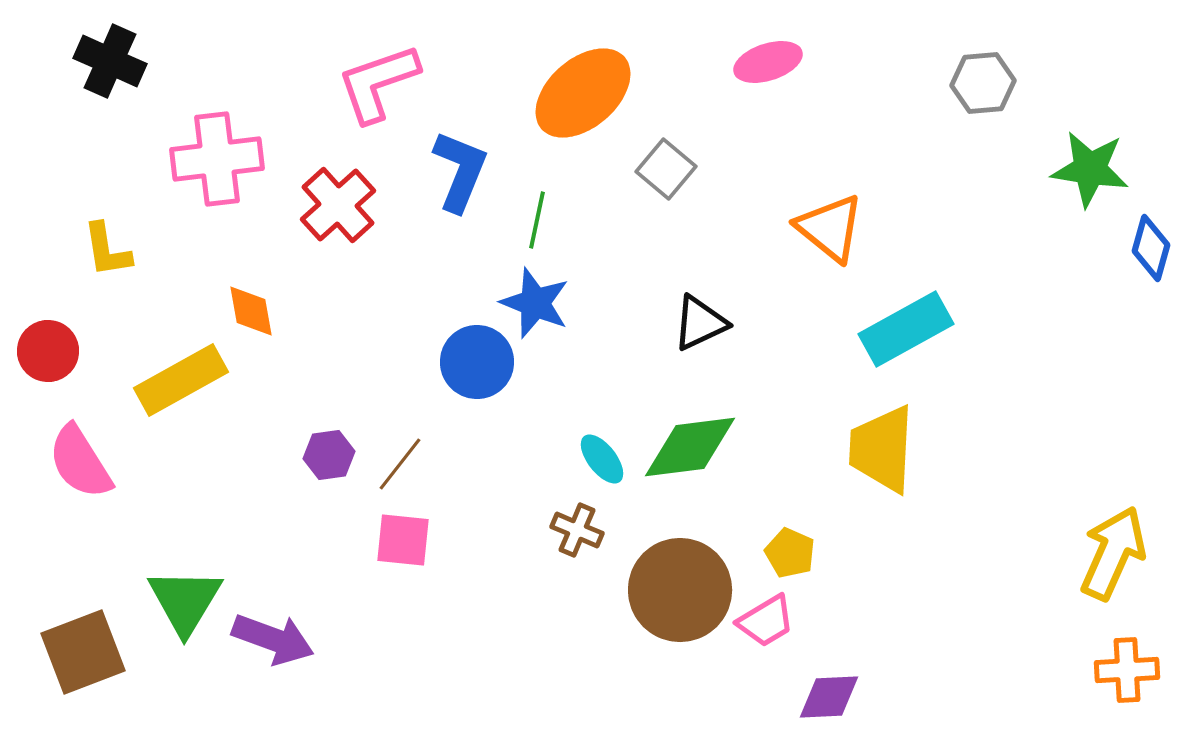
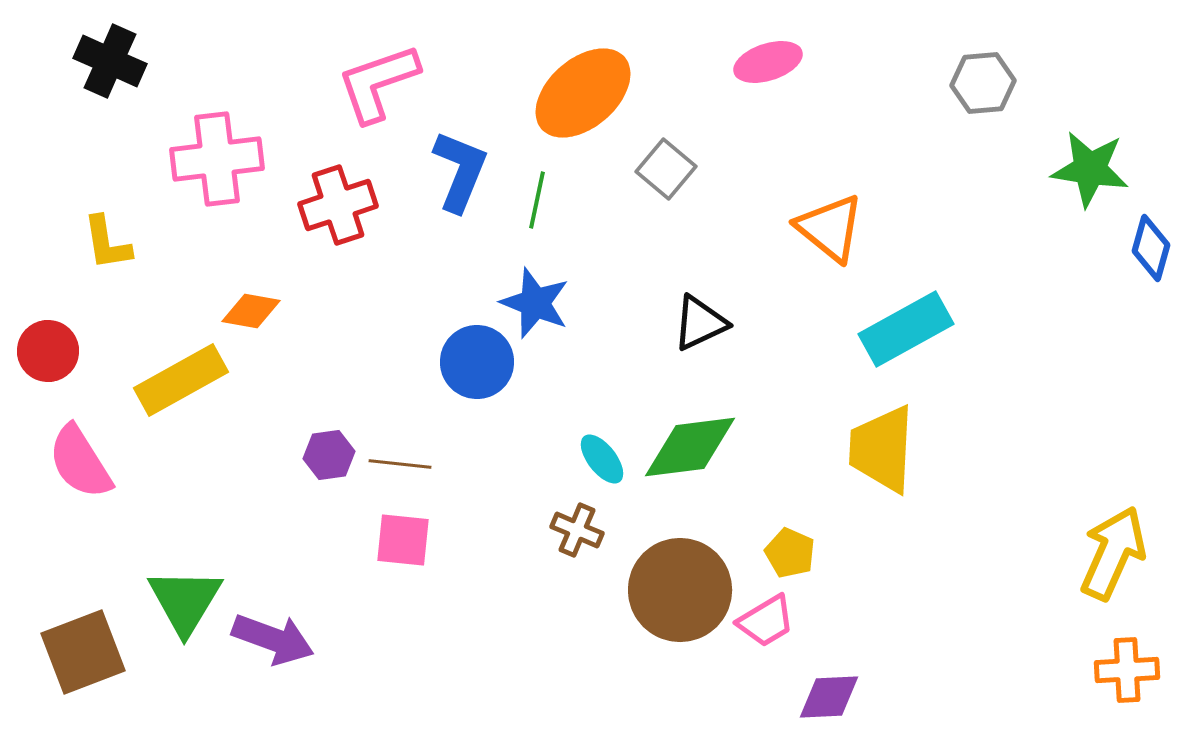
red cross: rotated 24 degrees clockwise
green line: moved 20 px up
yellow L-shape: moved 7 px up
orange diamond: rotated 70 degrees counterclockwise
brown line: rotated 58 degrees clockwise
